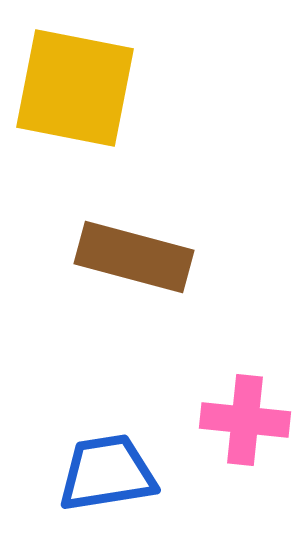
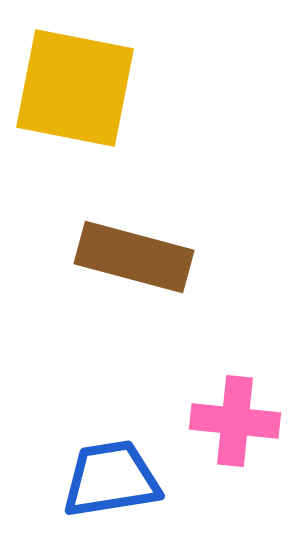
pink cross: moved 10 px left, 1 px down
blue trapezoid: moved 4 px right, 6 px down
